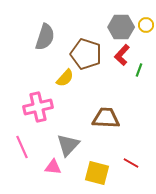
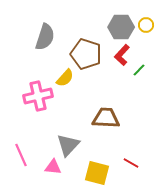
green line: rotated 24 degrees clockwise
pink cross: moved 11 px up
pink line: moved 1 px left, 8 px down
